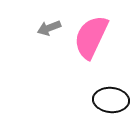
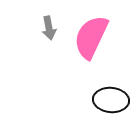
gray arrow: rotated 80 degrees counterclockwise
